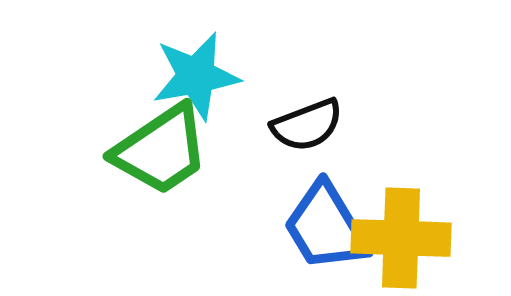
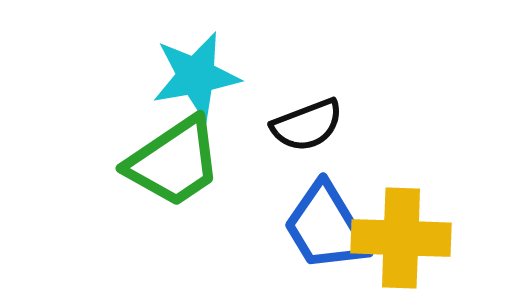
green trapezoid: moved 13 px right, 12 px down
